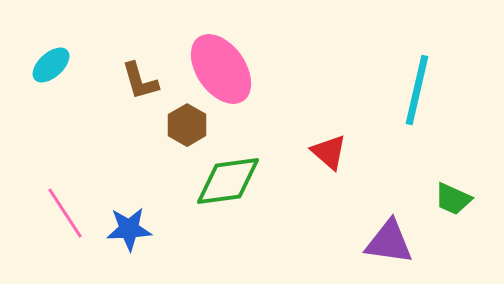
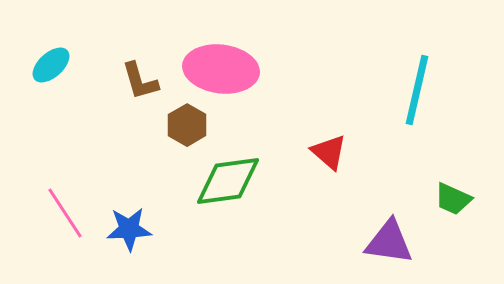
pink ellipse: rotated 48 degrees counterclockwise
